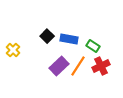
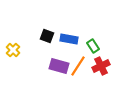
black square: rotated 24 degrees counterclockwise
green rectangle: rotated 24 degrees clockwise
purple rectangle: rotated 60 degrees clockwise
